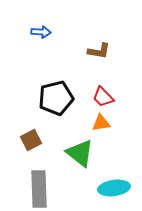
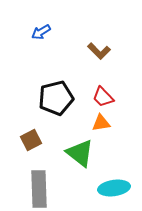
blue arrow: rotated 144 degrees clockwise
brown L-shape: rotated 35 degrees clockwise
